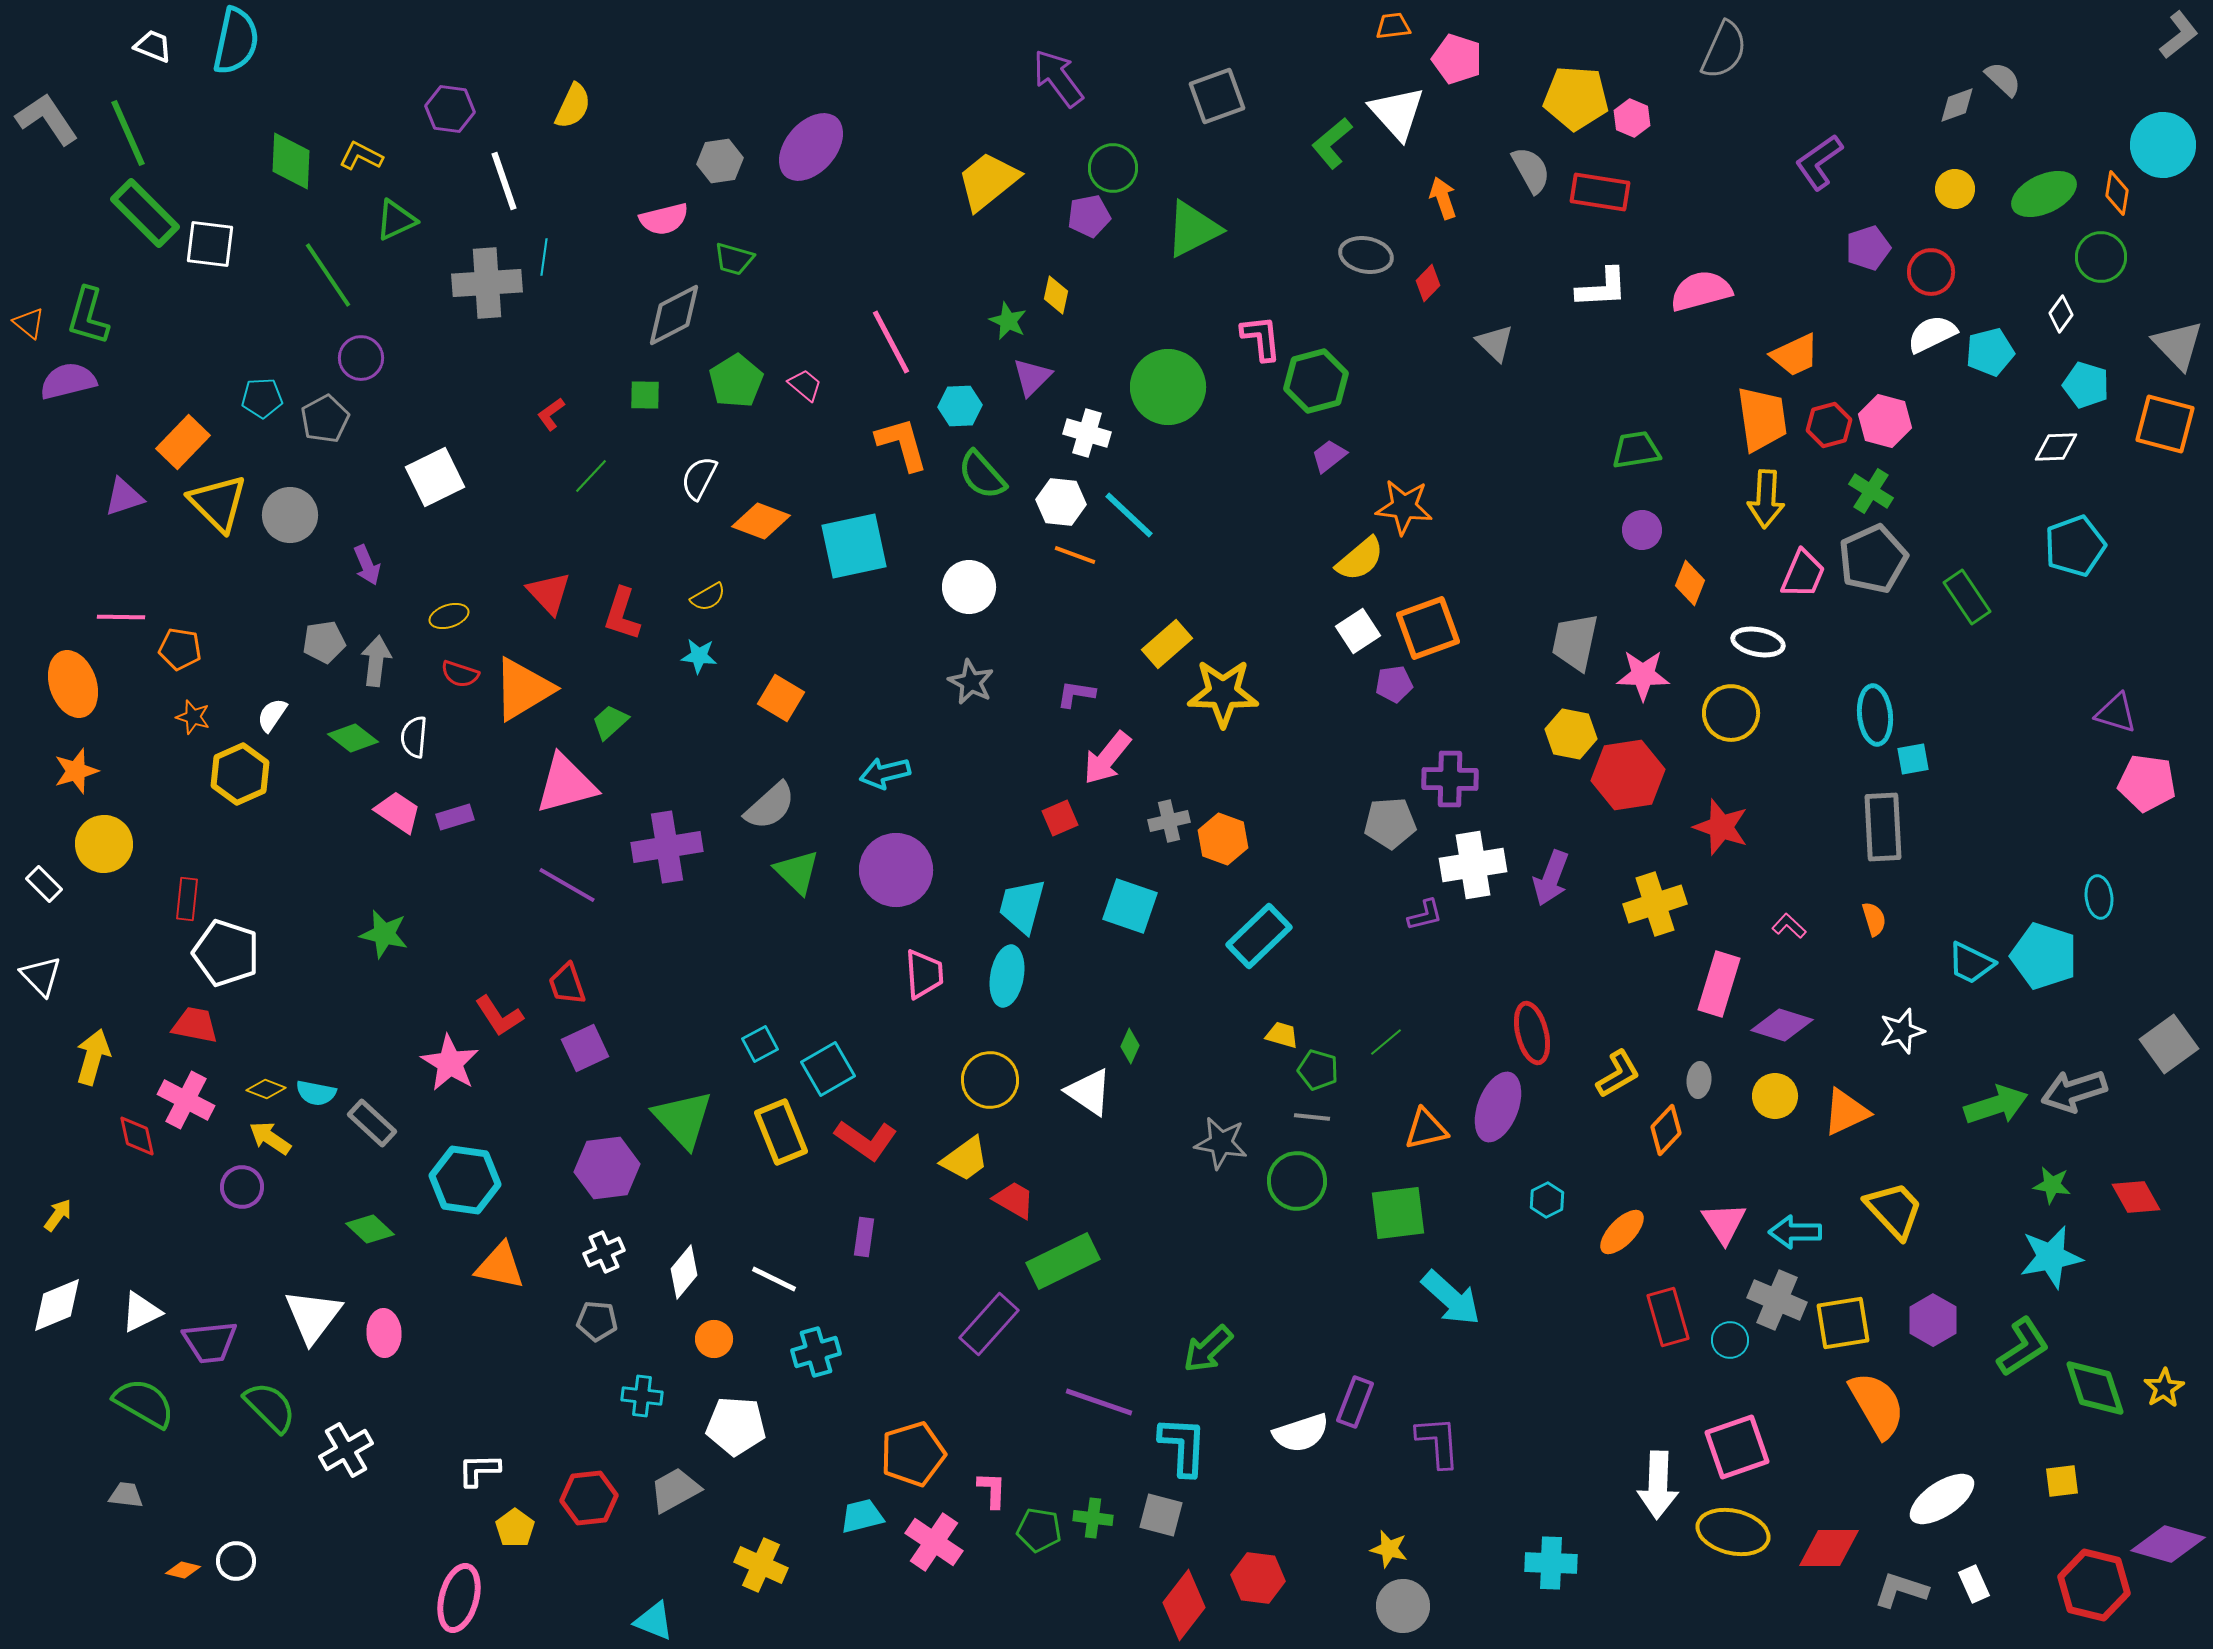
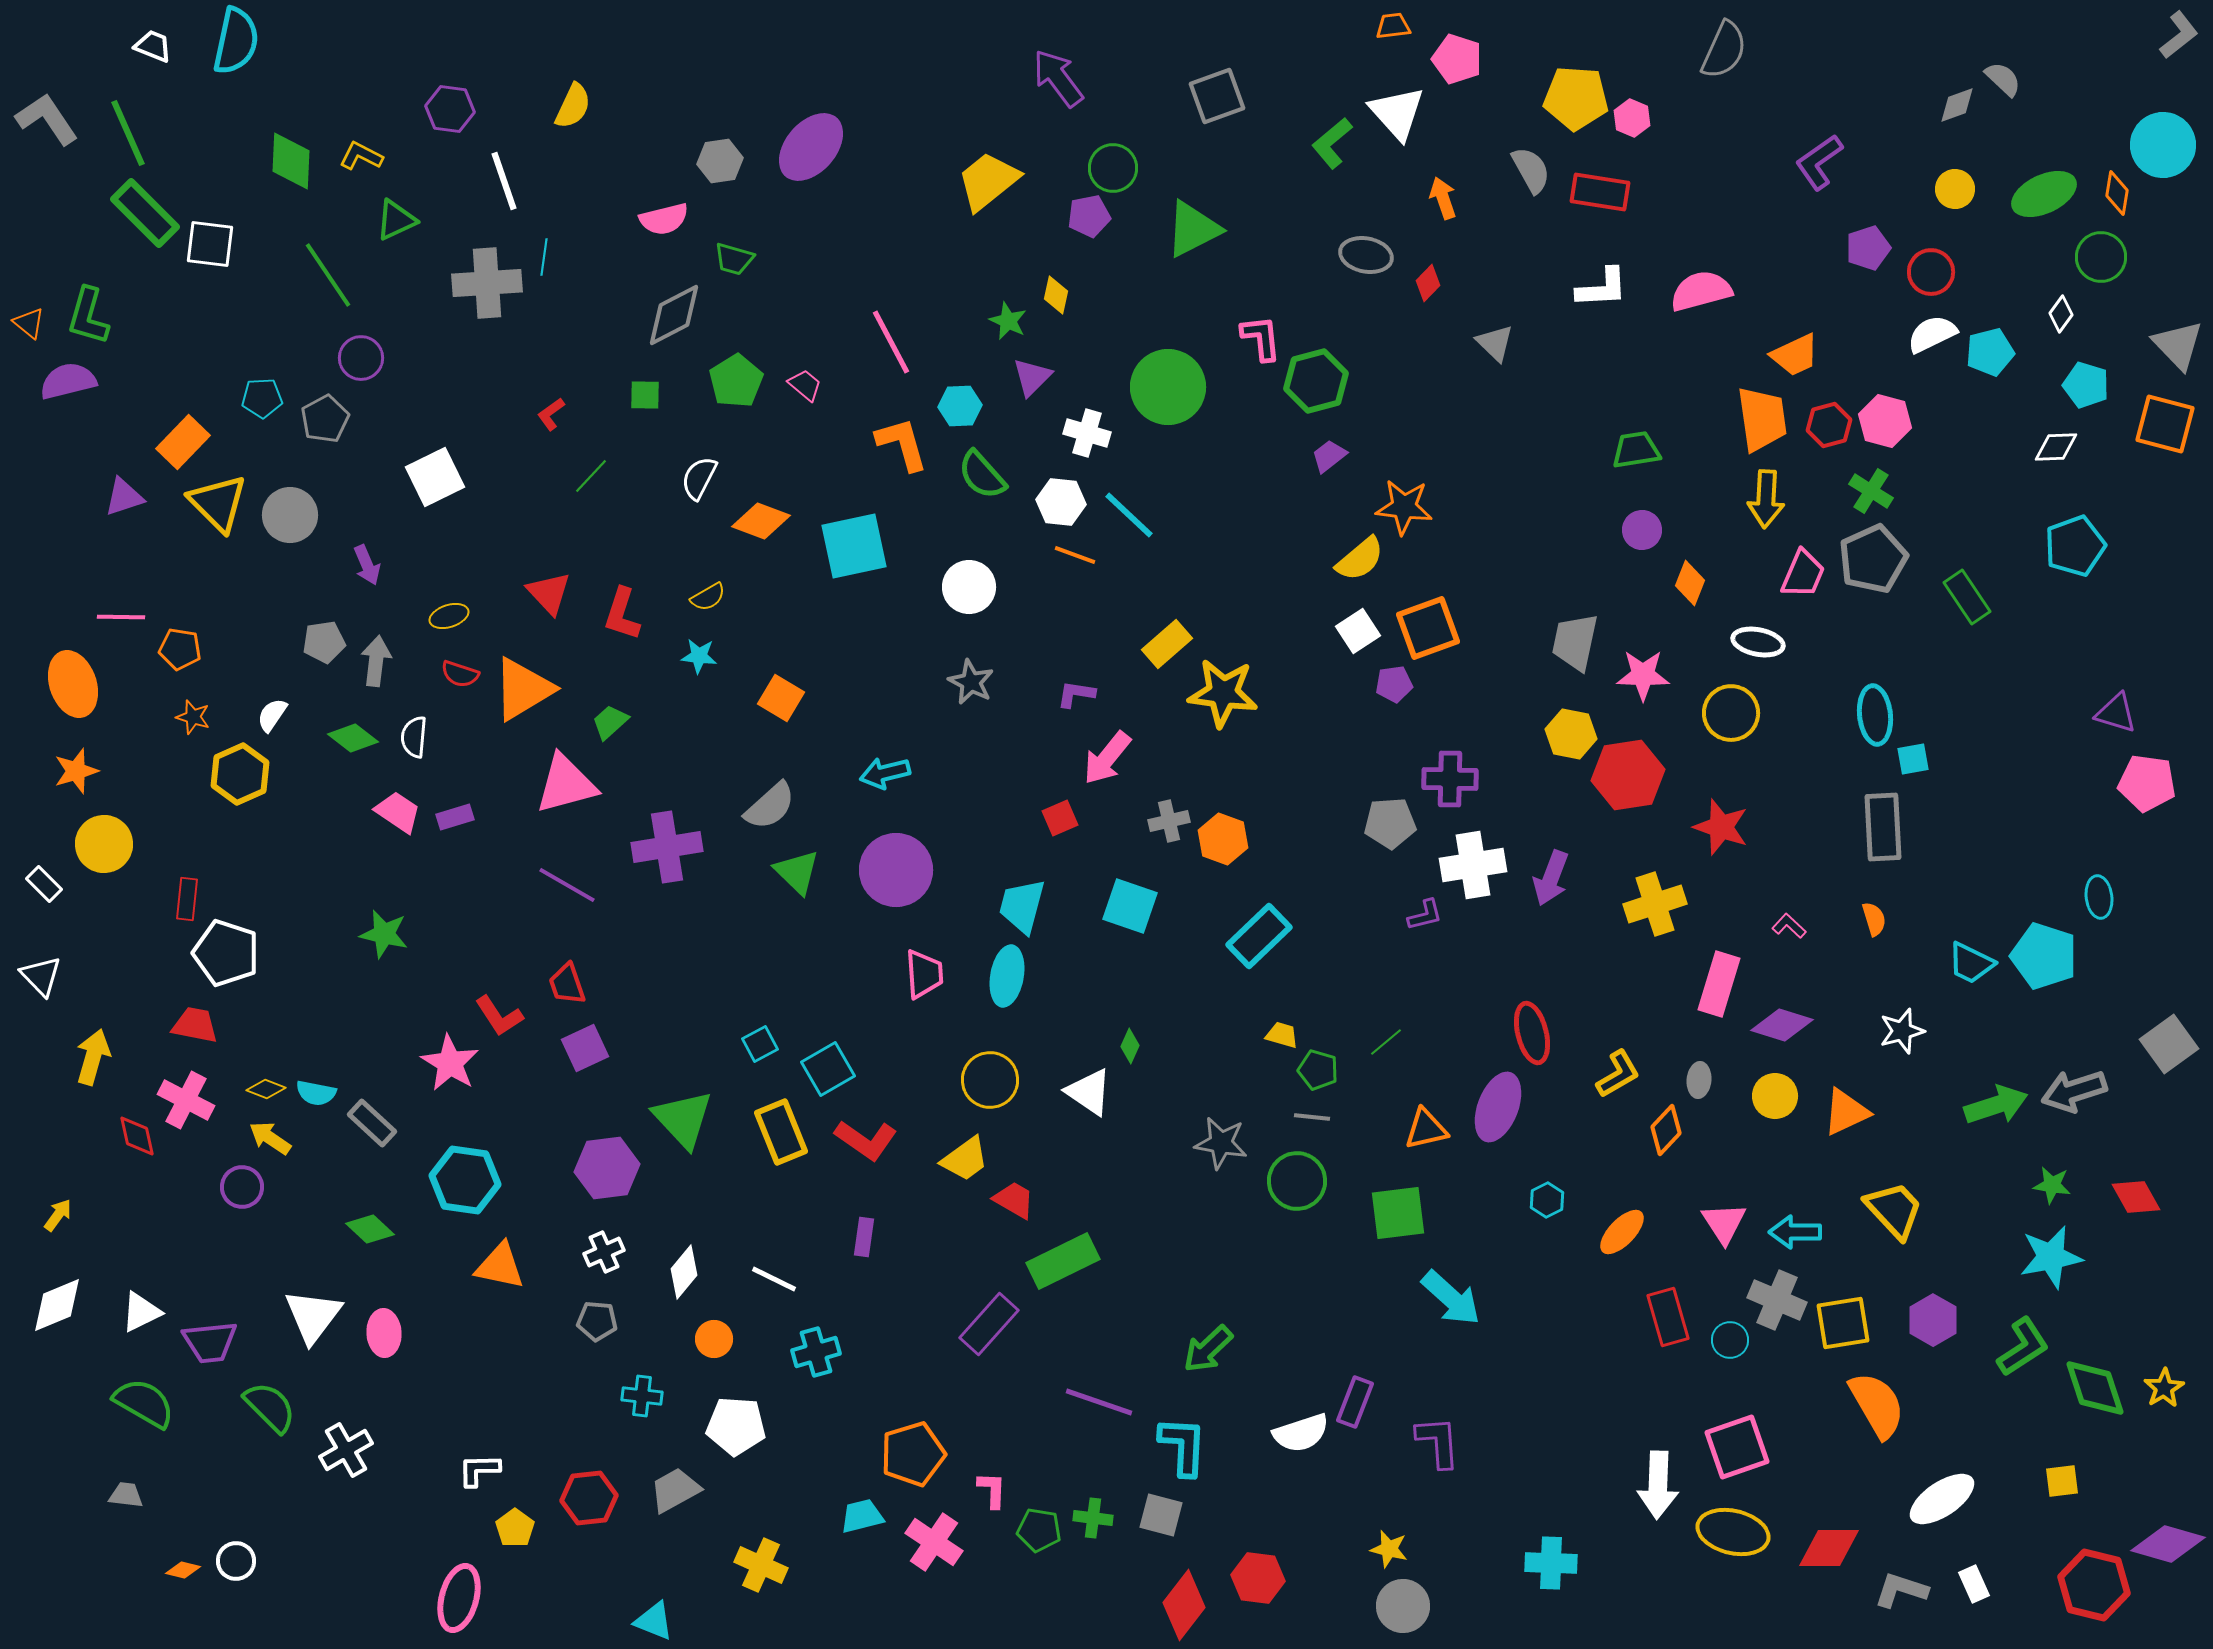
yellow star at (1223, 693): rotated 6 degrees clockwise
